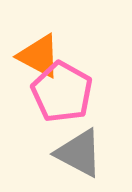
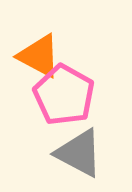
pink pentagon: moved 2 px right, 3 px down
